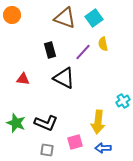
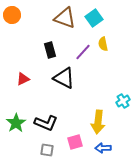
red triangle: rotated 32 degrees counterclockwise
green star: rotated 18 degrees clockwise
